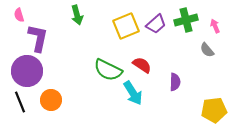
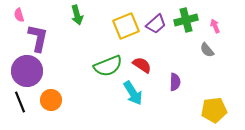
green semicircle: moved 4 px up; rotated 48 degrees counterclockwise
